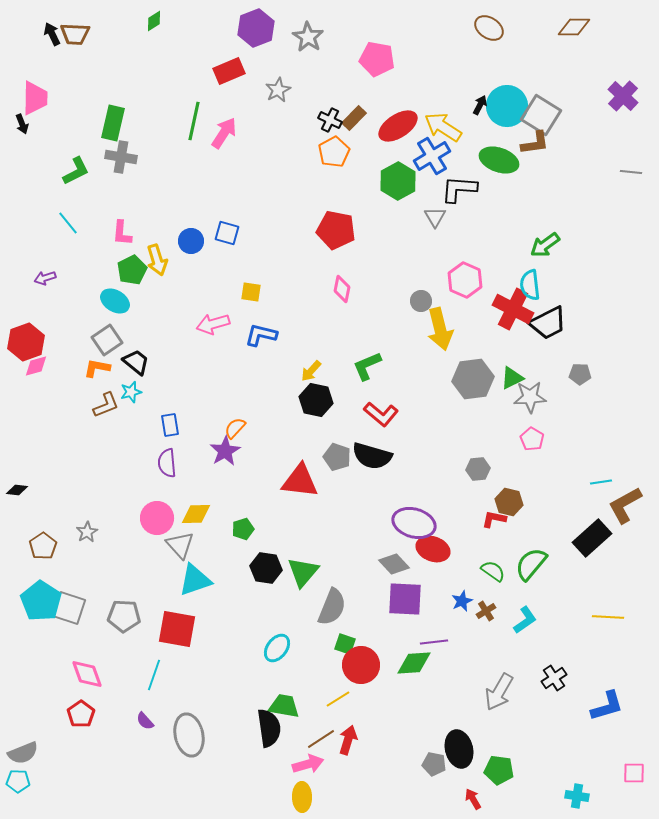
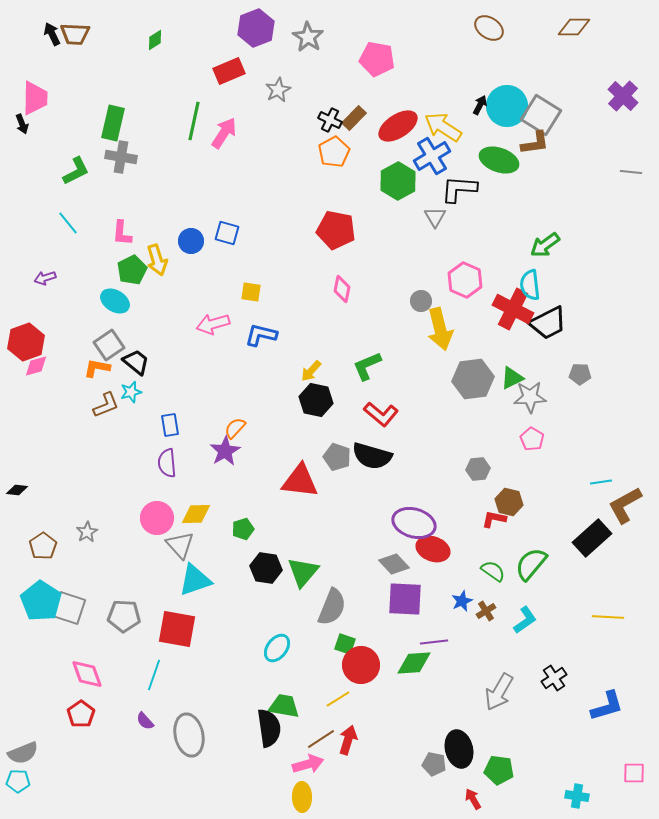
green diamond at (154, 21): moved 1 px right, 19 px down
gray square at (107, 340): moved 2 px right, 5 px down
